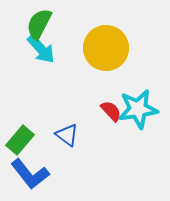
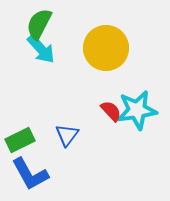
cyan star: moved 1 px left, 1 px down
blue triangle: rotated 30 degrees clockwise
green rectangle: rotated 24 degrees clockwise
blue L-shape: rotated 9 degrees clockwise
